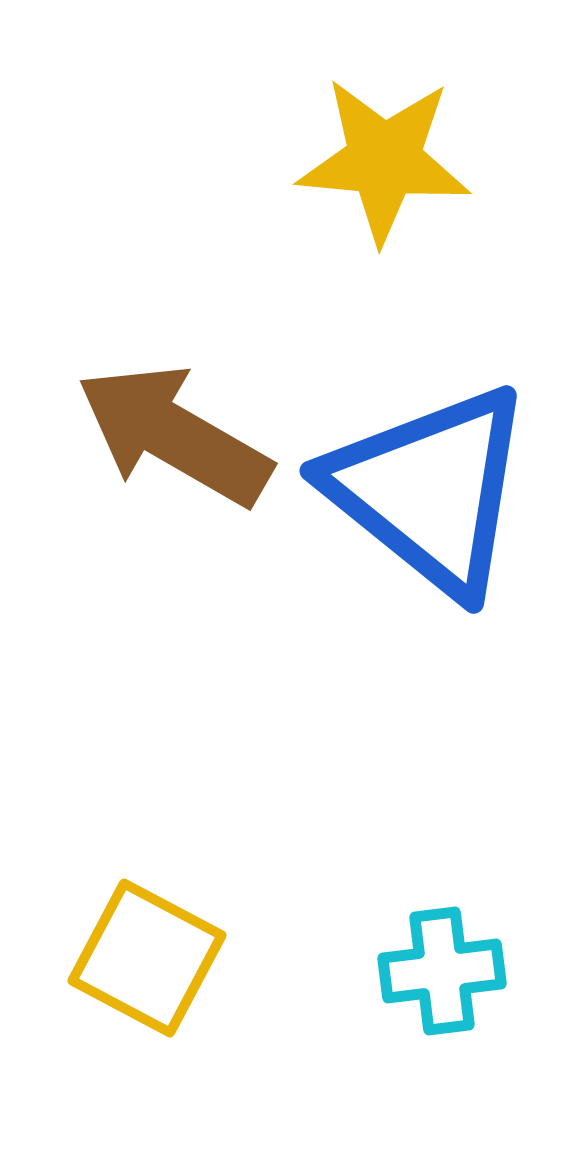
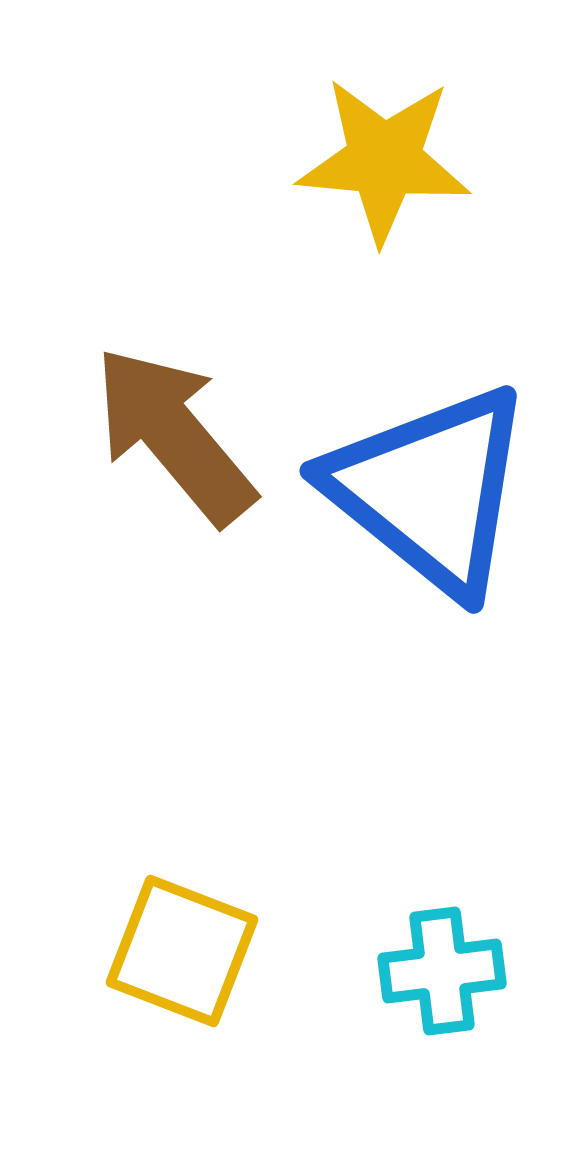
brown arrow: rotated 20 degrees clockwise
yellow square: moved 35 px right, 7 px up; rotated 7 degrees counterclockwise
